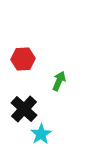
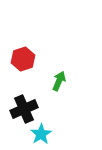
red hexagon: rotated 15 degrees counterclockwise
black cross: rotated 24 degrees clockwise
